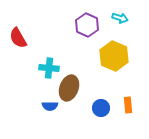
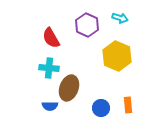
red semicircle: moved 33 px right
yellow hexagon: moved 3 px right
